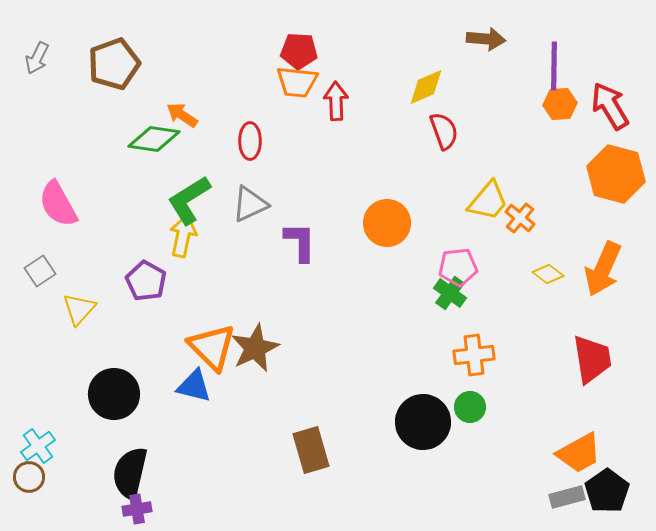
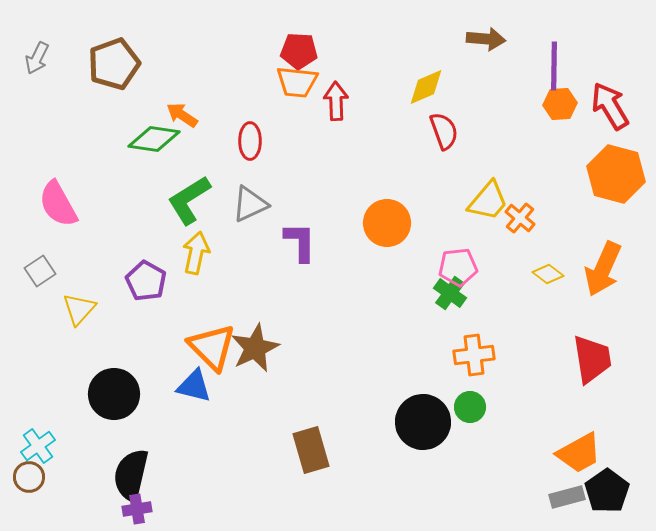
yellow arrow at (183, 236): moved 13 px right, 17 px down
black semicircle at (130, 473): moved 1 px right, 2 px down
